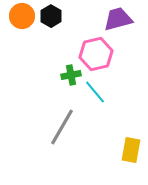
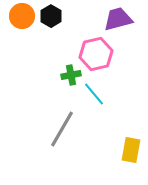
cyan line: moved 1 px left, 2 px down
gray line: moved 2 px down
